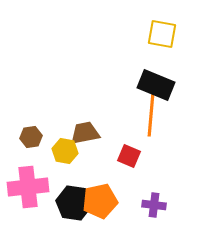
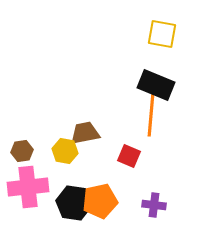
brown hexagon: moved 9 px left, 14 px down
